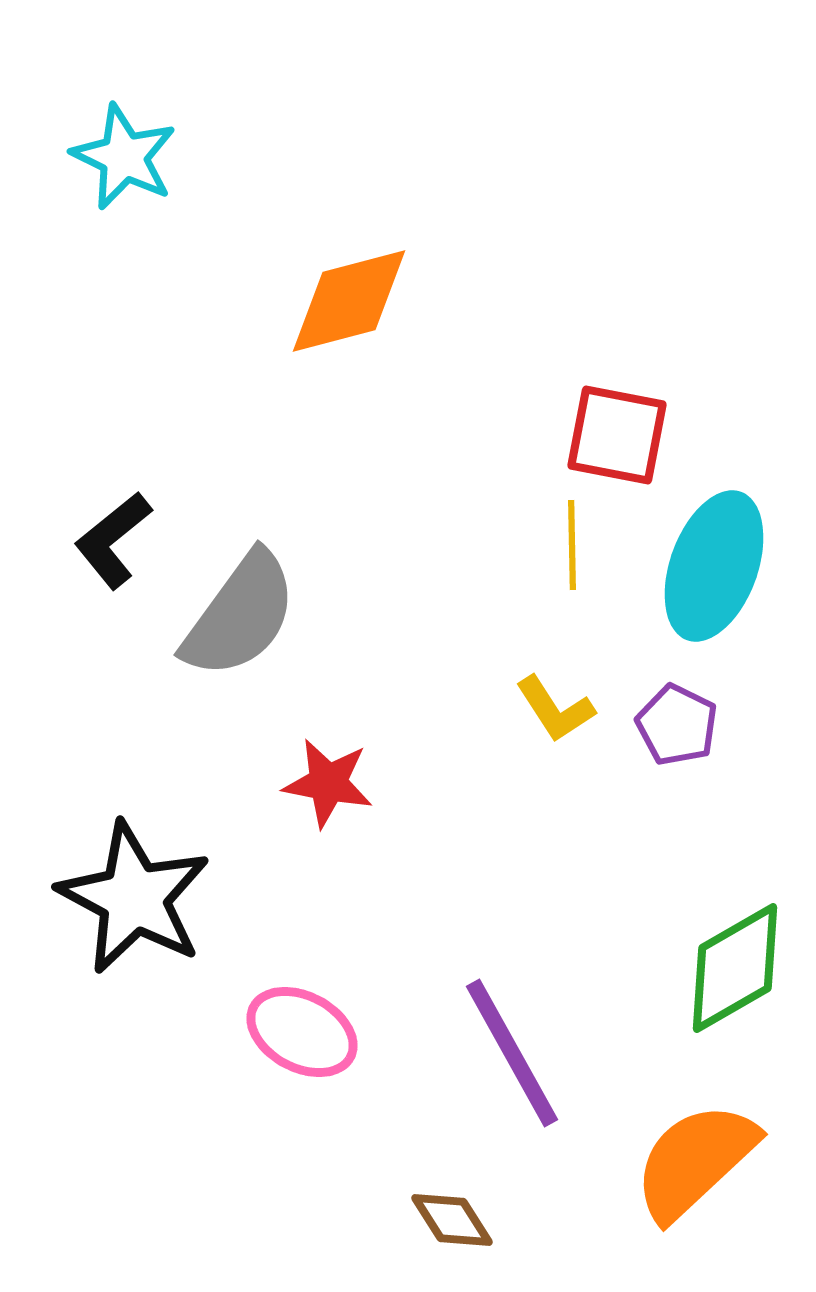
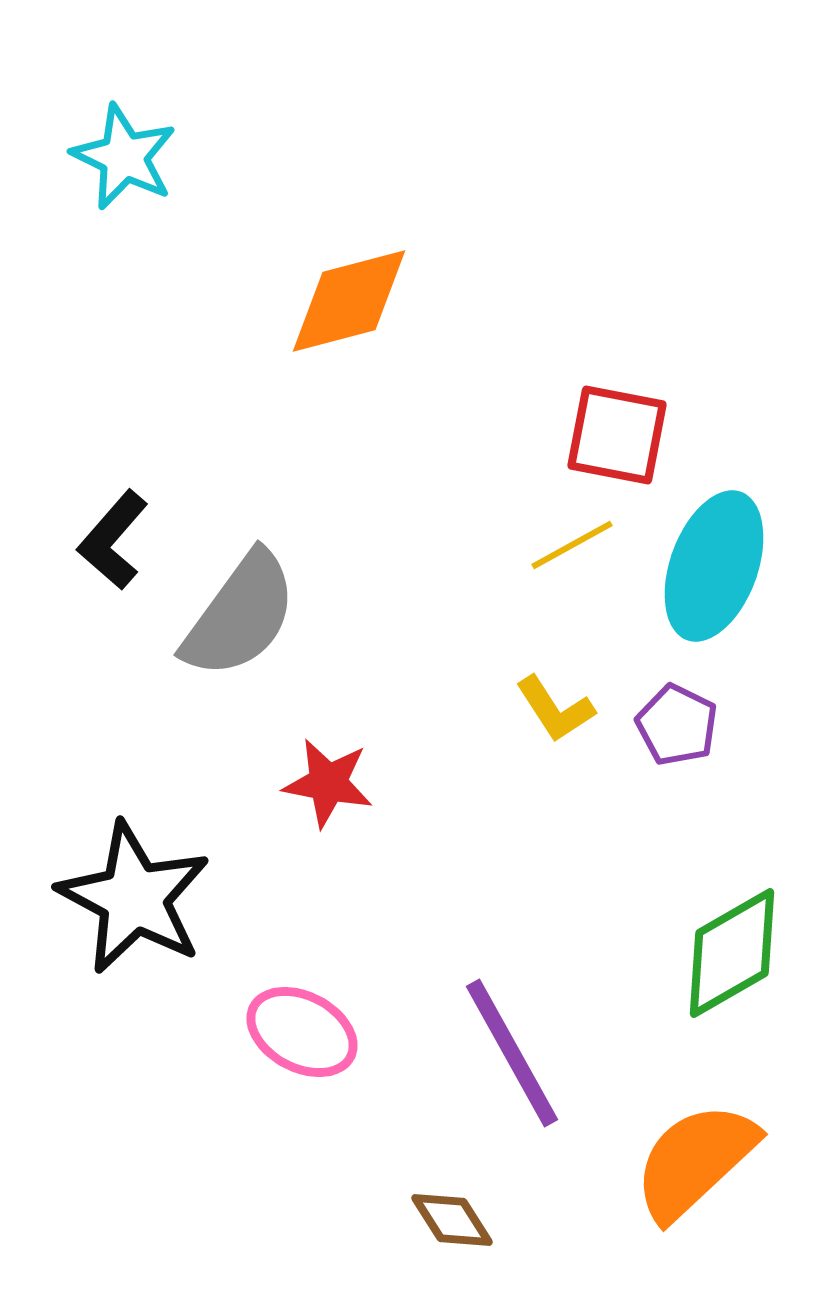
black L-shape: rotated 10 degrees counterclockwise
yellow line: rotated 62 degrees clockwise
green diamond: moved 3 px left, 15 px up
